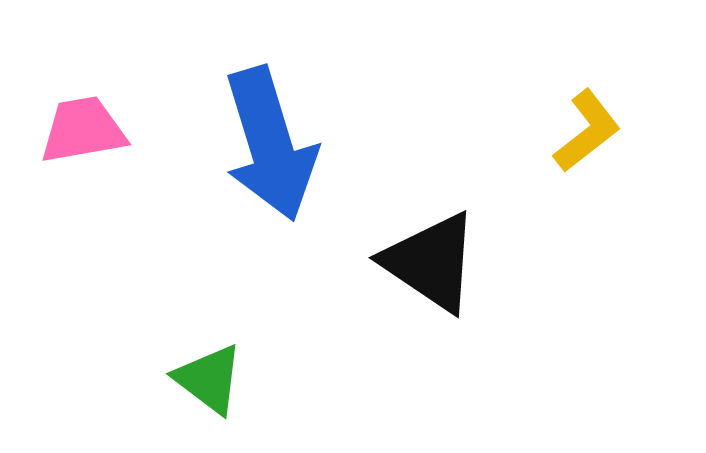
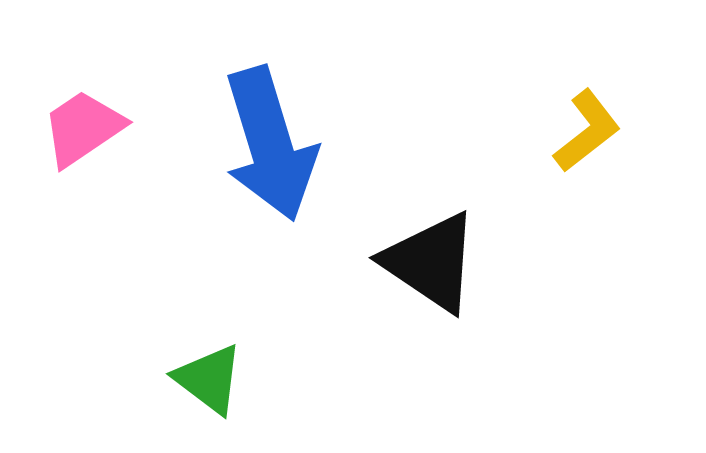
pink trapezoid: moved 2 px up; rotated 24 degrees counterclockwise
